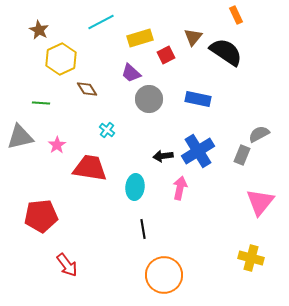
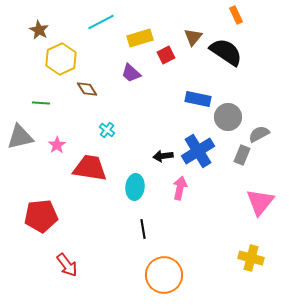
gray circle: moved 79 px right, 18 px down
